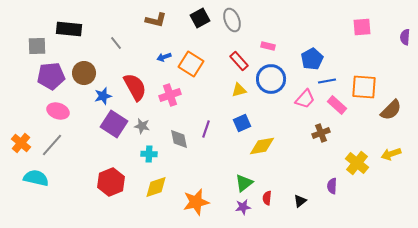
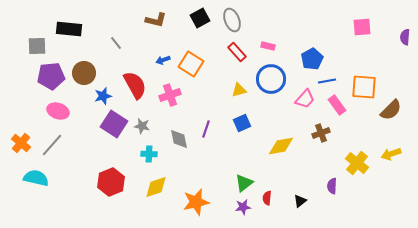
blue arrow at (164, 57): moved 1 px left, 3 px down
red rectangle at (239, 61): moved 2 px left, 9 px up
red semicircle at (135, 87): moved 2 px up
pink rectangle at (337, 105): rotated 12 degrees clockwise
yellow diamond at (262, 146): moved 19 px right
